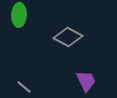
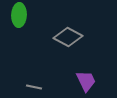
gray line: moved 10 px right; rotated 28 degrees counterclockwise
